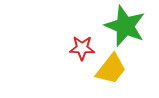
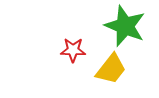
red star: moved 9 px left, 2 px down
